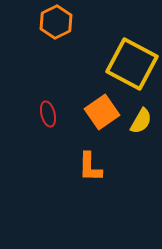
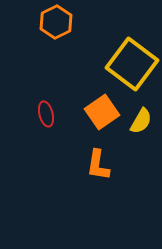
yellow square: rotated 9 degrees clockwise
red ellipse: moved 2 px left
orange L-shape: moved 8 px right, 2 px up; rotated 8 degrees clockwise
